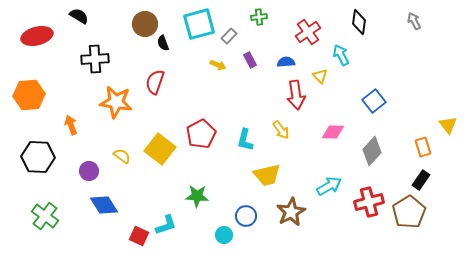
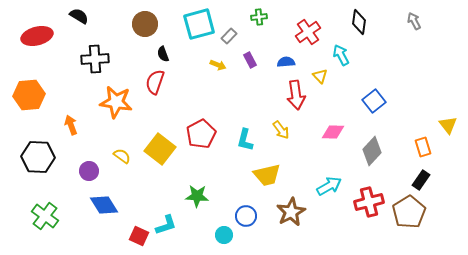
black semicircle at (163, 43): moved 11 px down
